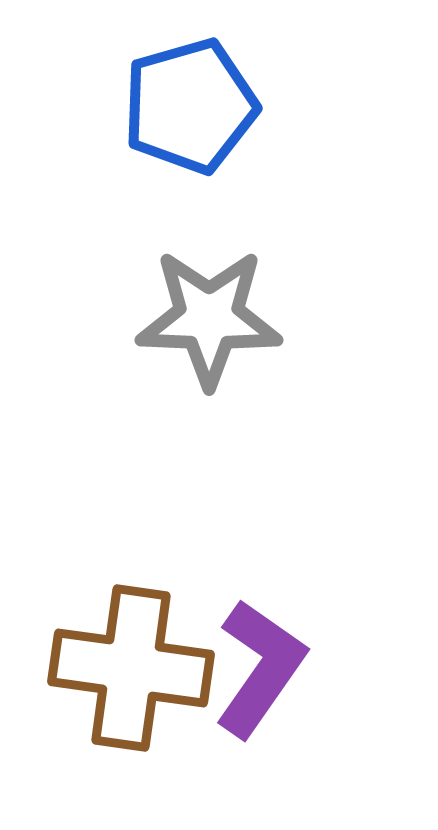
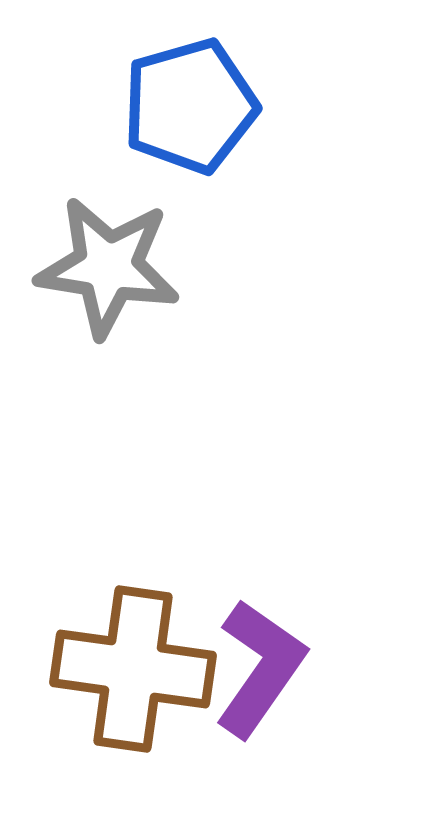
gray star: moved 101 px left, 51 px up; rotated 7 degrees clockwise
brown cross: moved 2 px right, 1 px down
